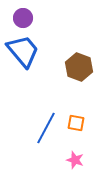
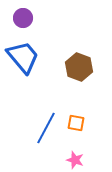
blue trapezoid: moved 6 px down
